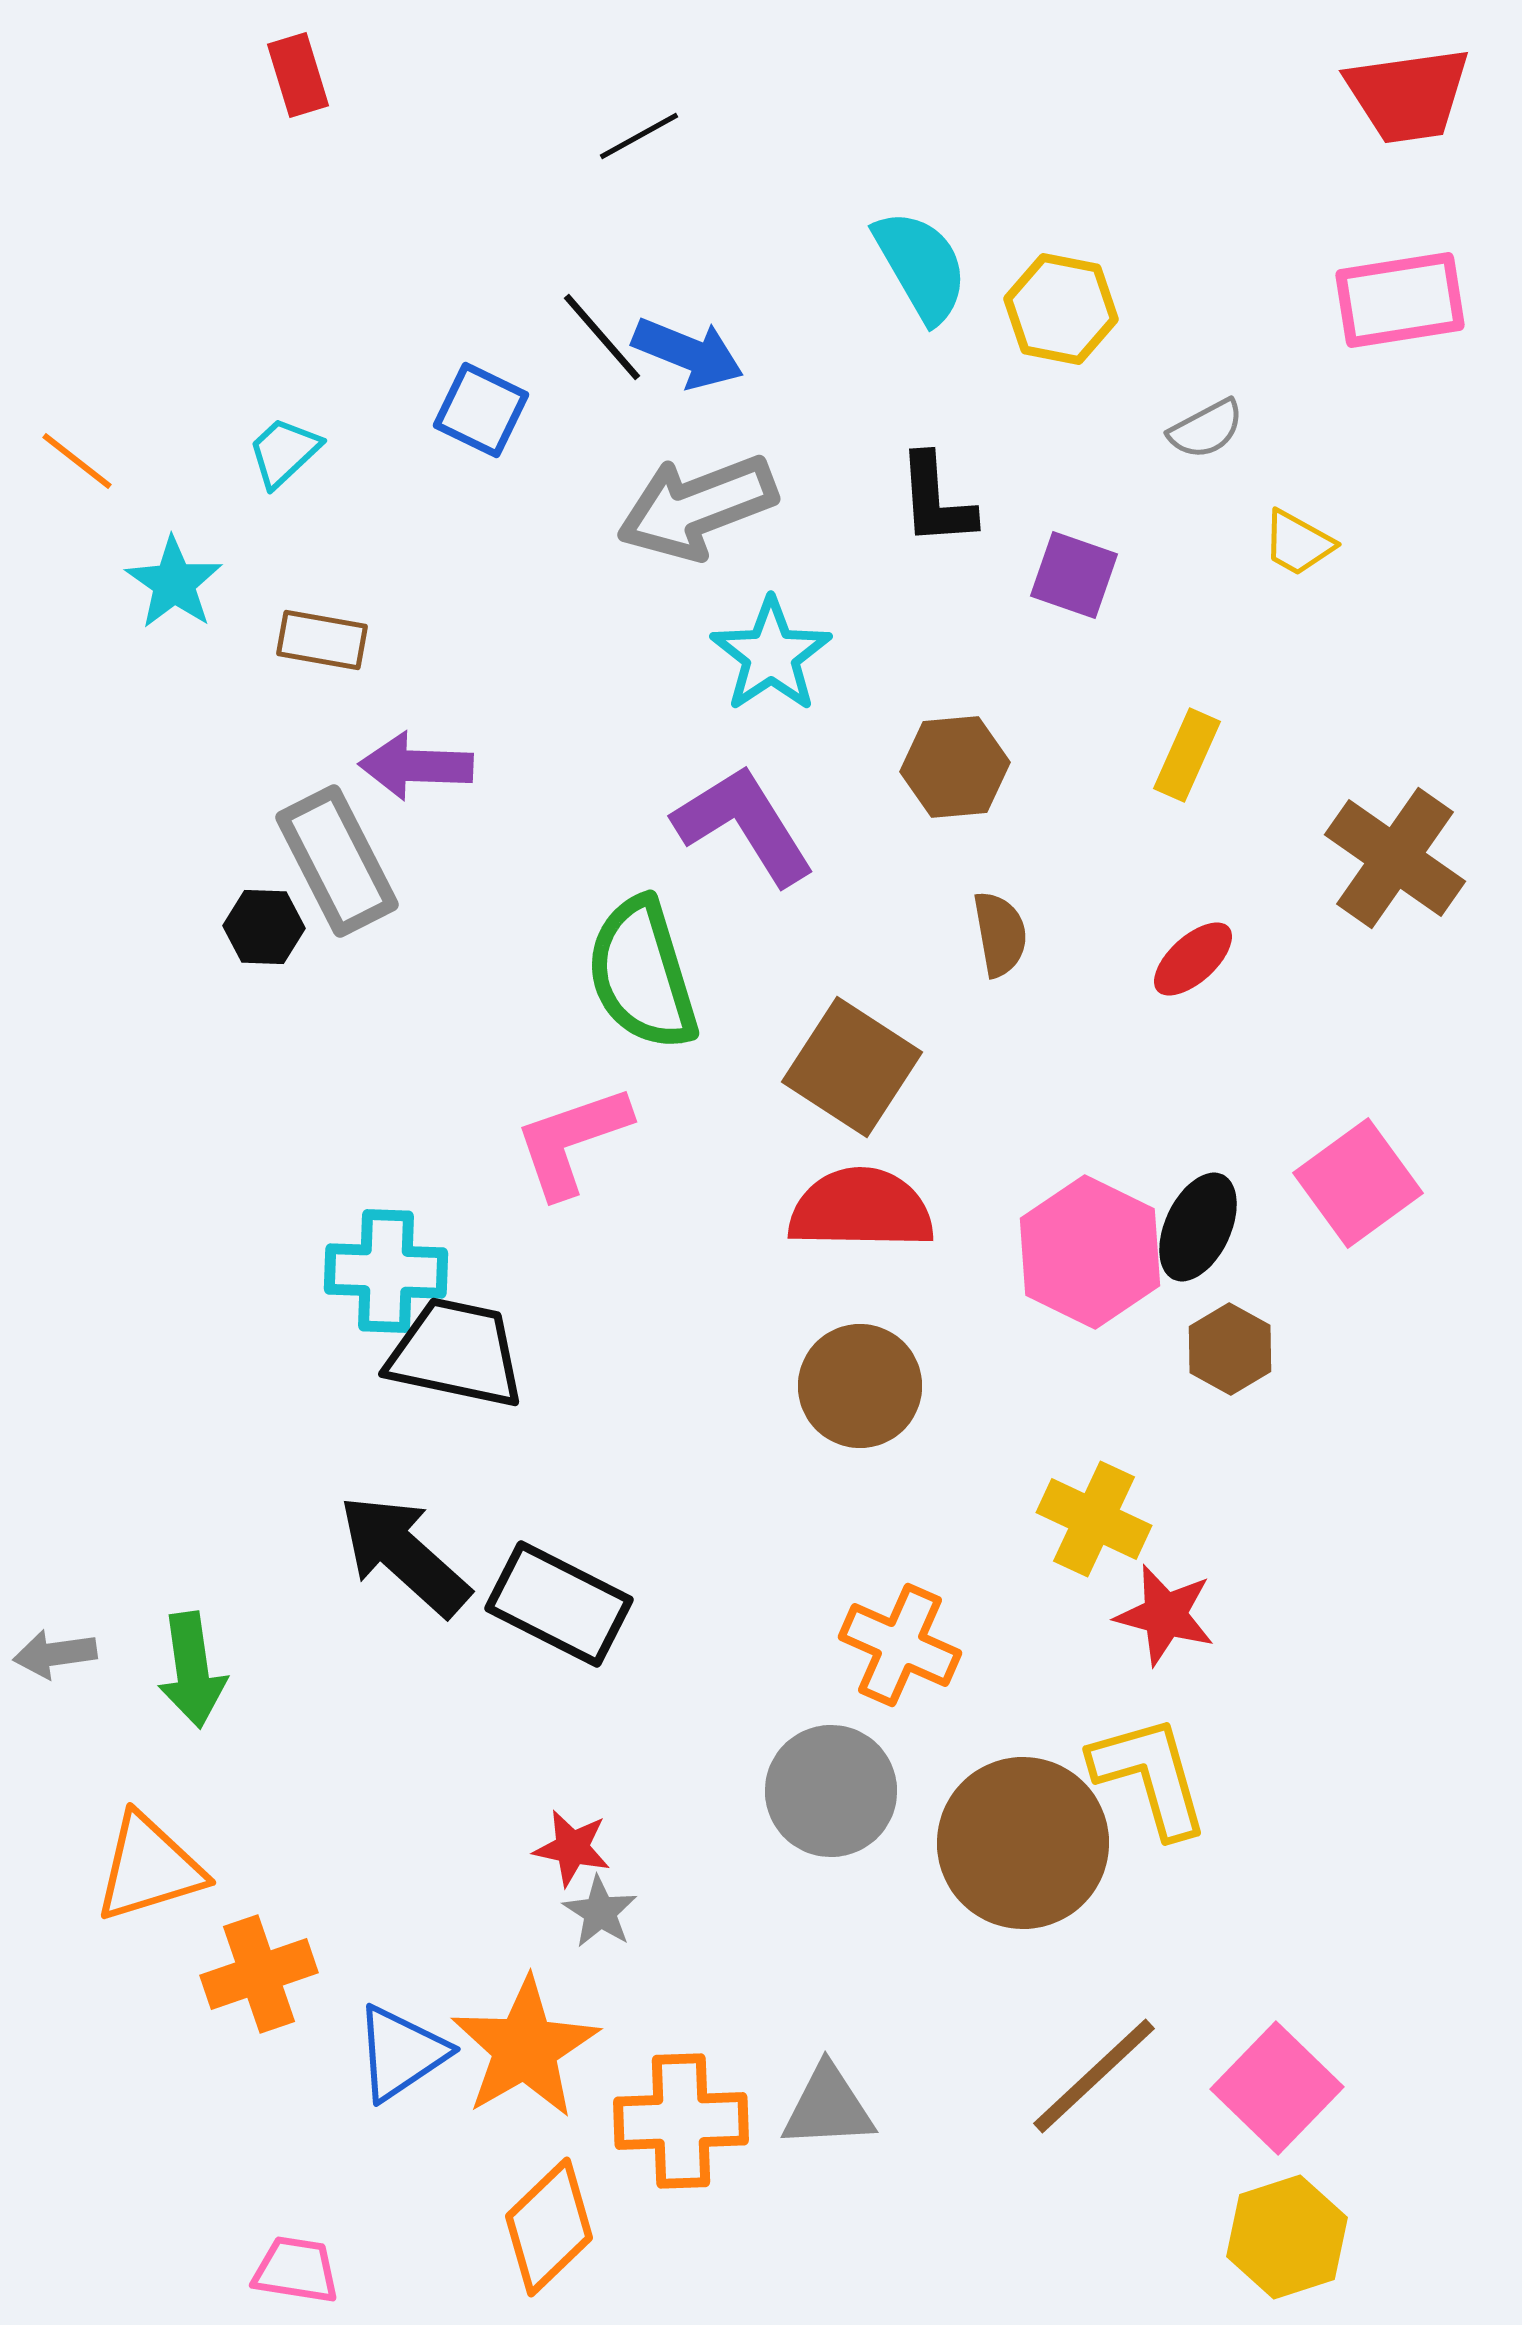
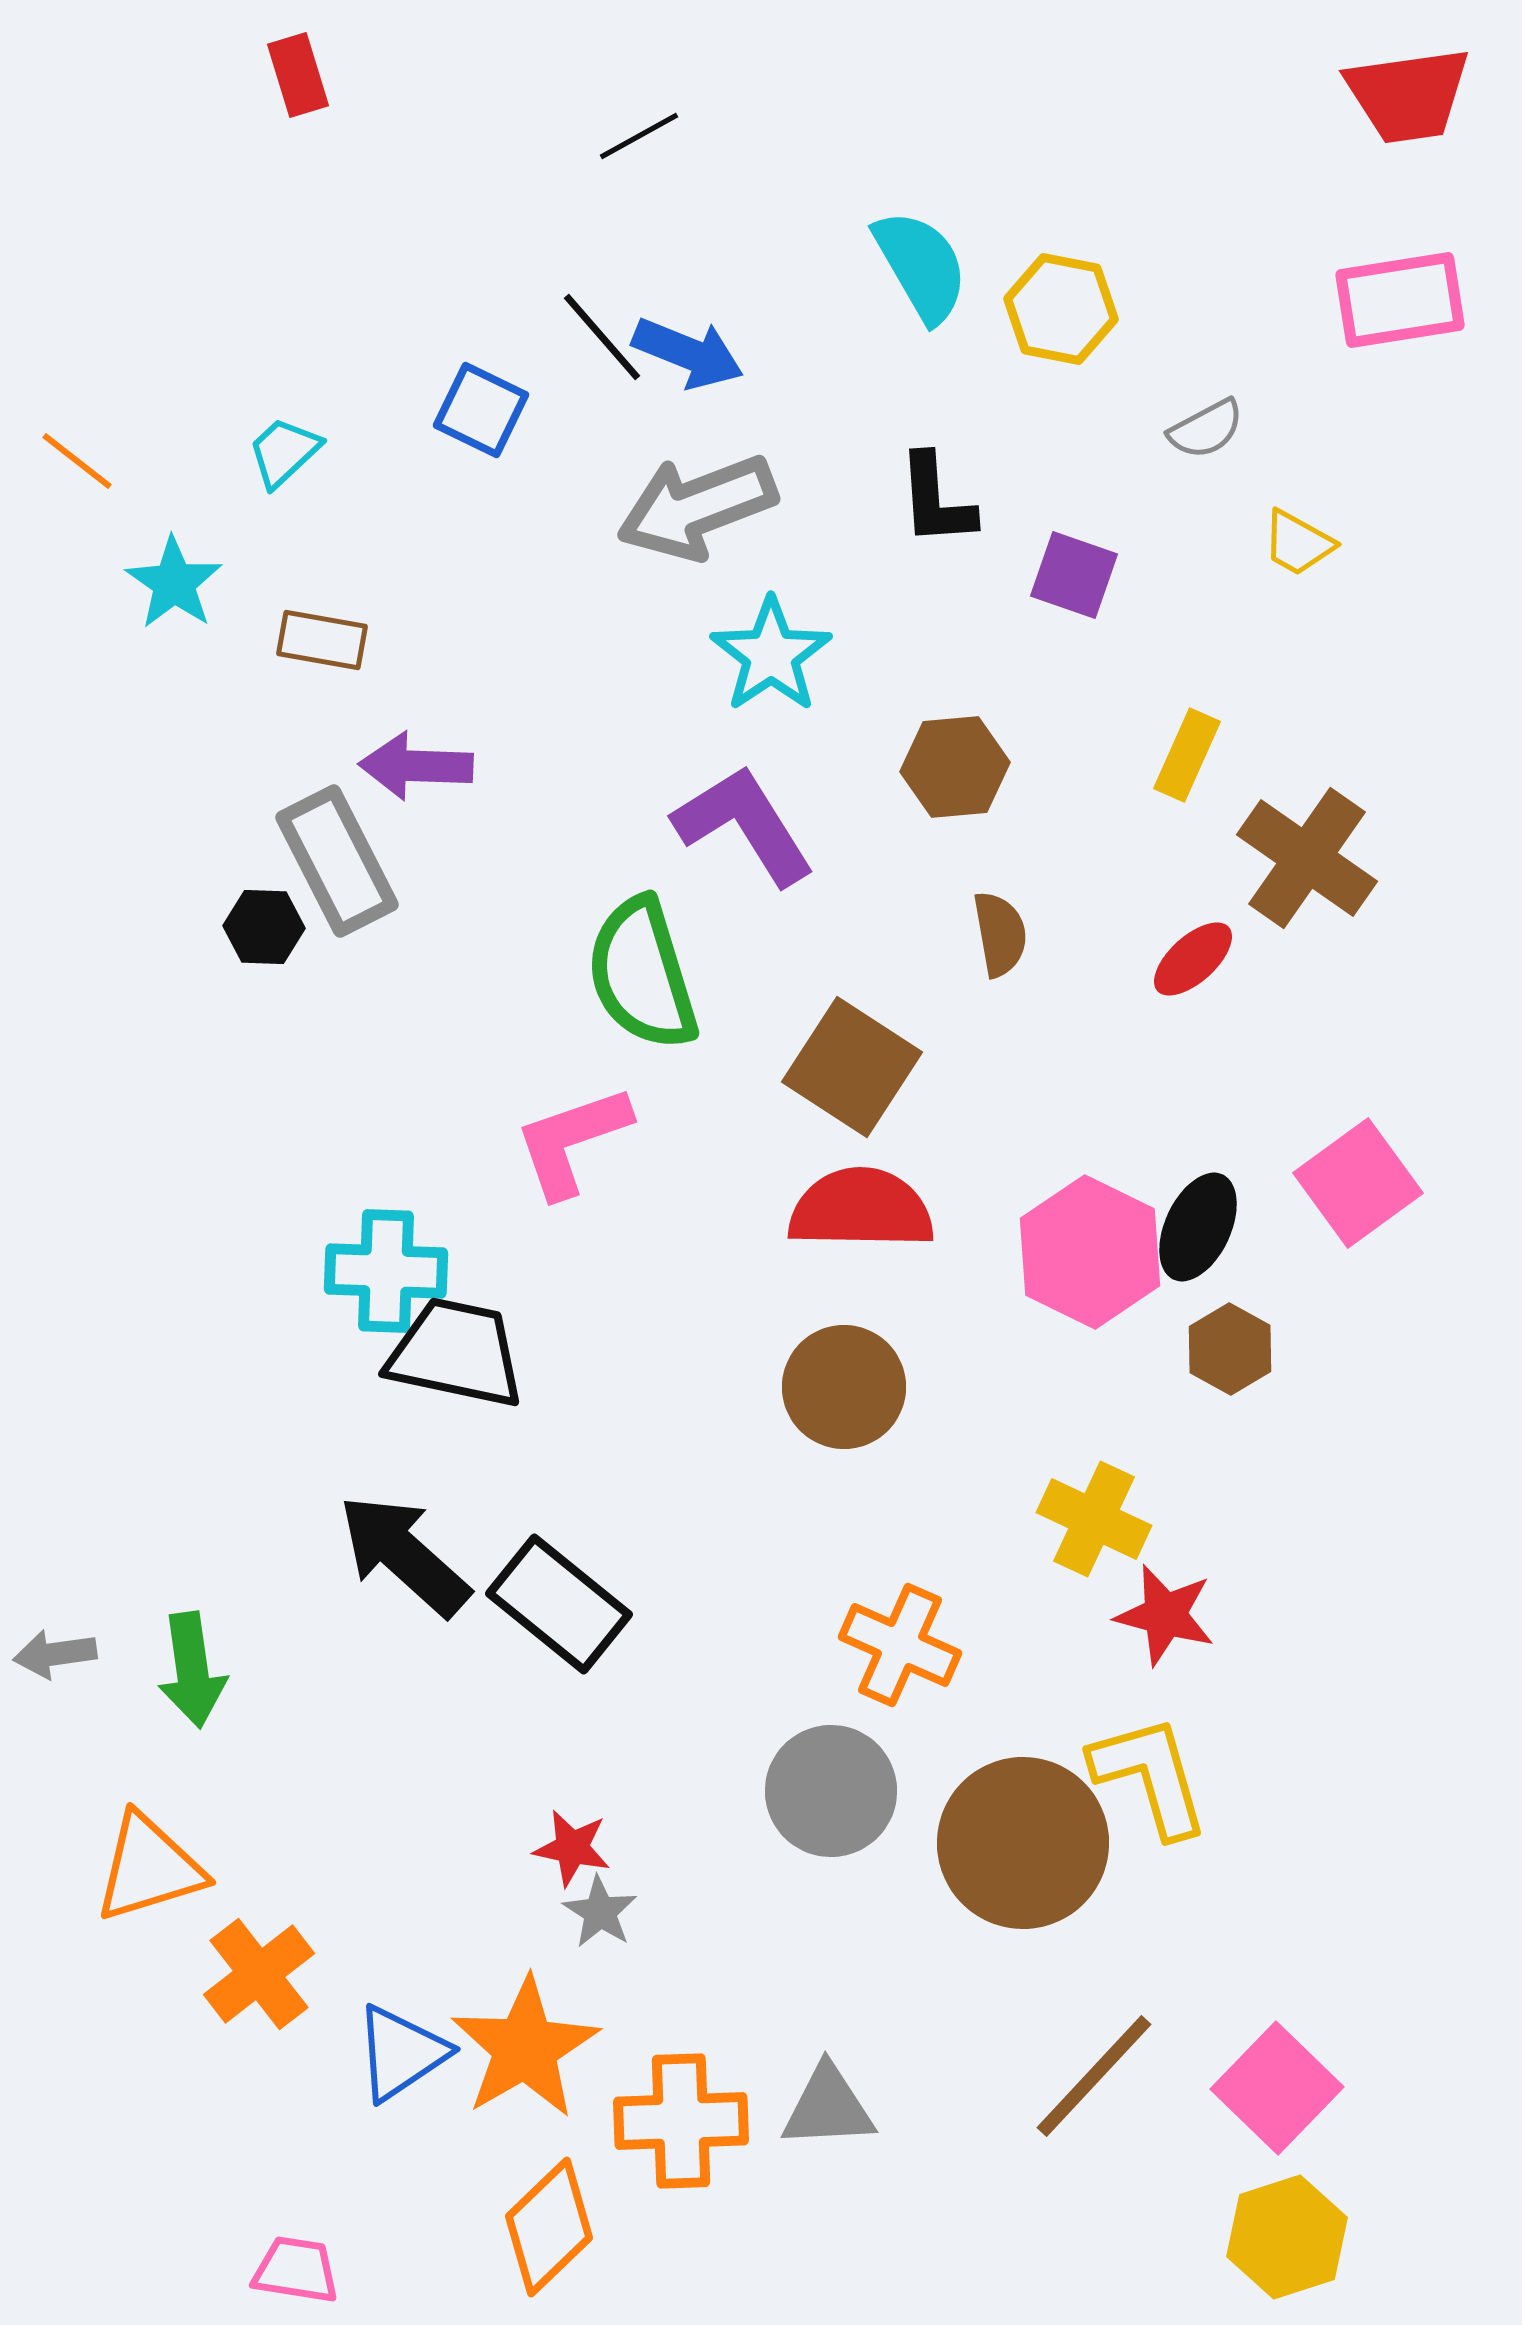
brown cross at (1395, 858): moved 88 px left
brown circle at (860, 1386): moved 16 px left, 1 px down
black rectangle at (559, 1604): rotated 12 degrees clockwise
orange cross at (259, 1974): rotated 19 degrees counterclockwise
brown line at (1094, 2076): rotated 4 degrees counterclockwise
